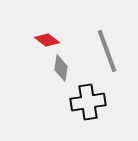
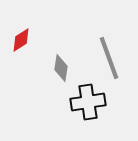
red diamond: moved 26 px left; rotated 70 degrees counterclockwise
gray line: moved 2 px right, 7 px down
